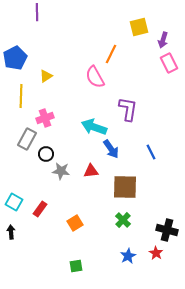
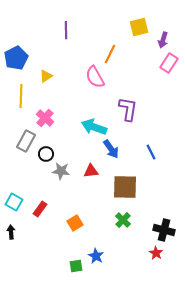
purple line: moved 29 px right, 18 px down
orange line: moved 1 px left
blue pentagon: moved 1 px right
pink rectangle: rotated 60 degrees clockwise
pink cross: rotated 30 degrees counterclockwise
gray rectangle: moved 1 px left, 2 px down
black cross: moved 3 px left
blue star: moved 32 px left; rotated 14 degrees counterclockwise
